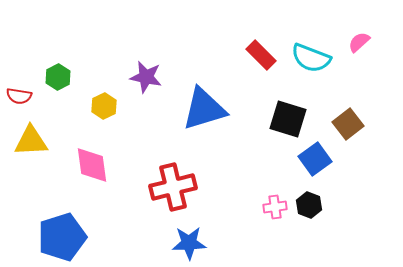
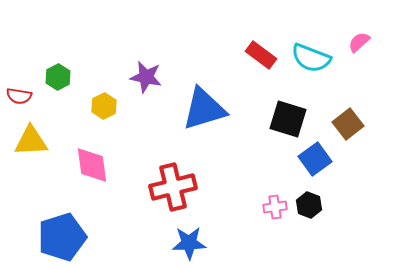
red rectangle: rotated 8 degrees counterclockwise
